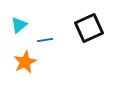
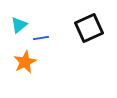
blue line: moved 4 px left, 2 px up
